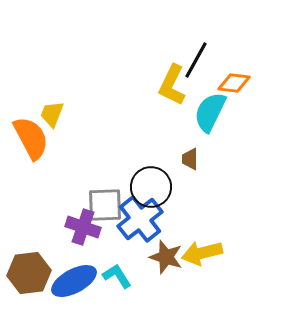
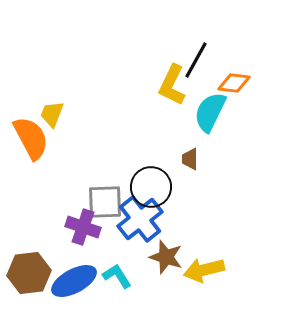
gray square: moved 3 px up
yellow arrow: moved 2 px right, 17 px down
